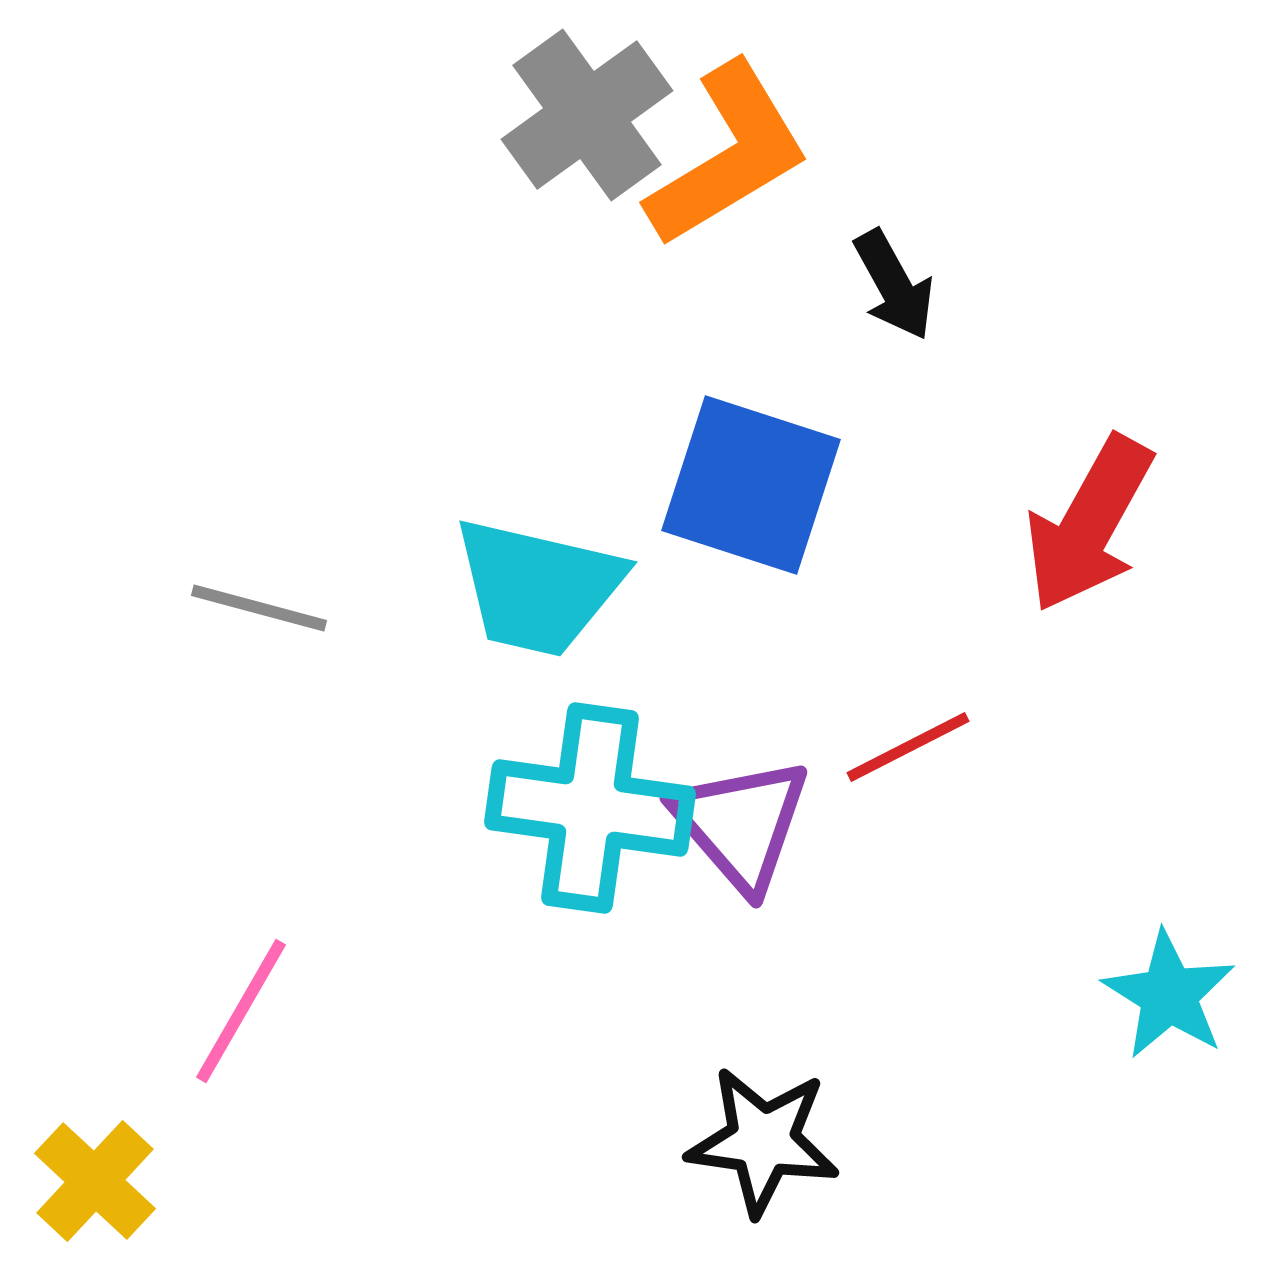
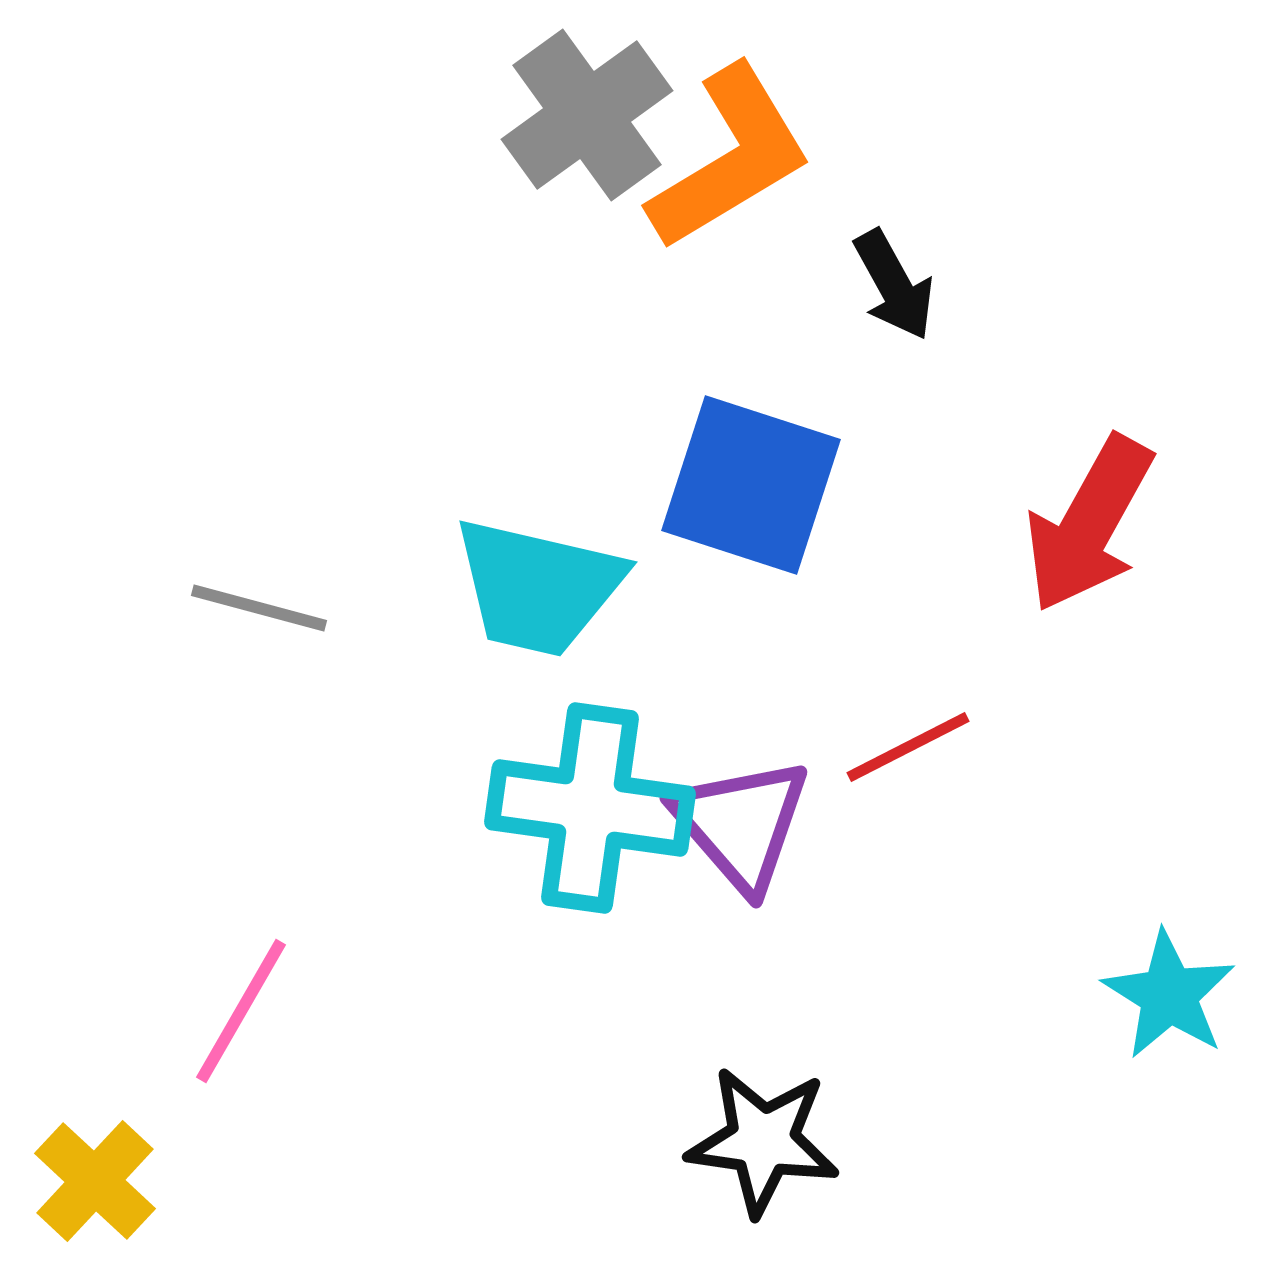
orange L-shape: moved 2 px right, 3 px down
